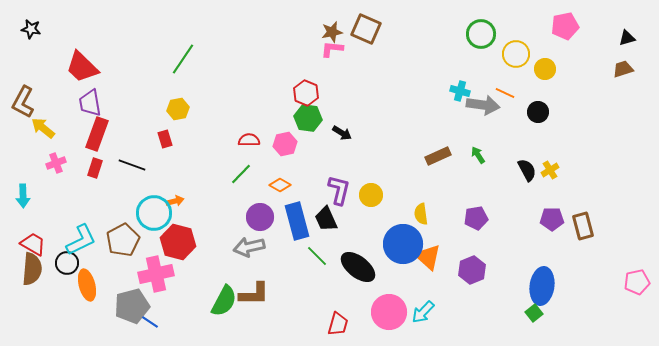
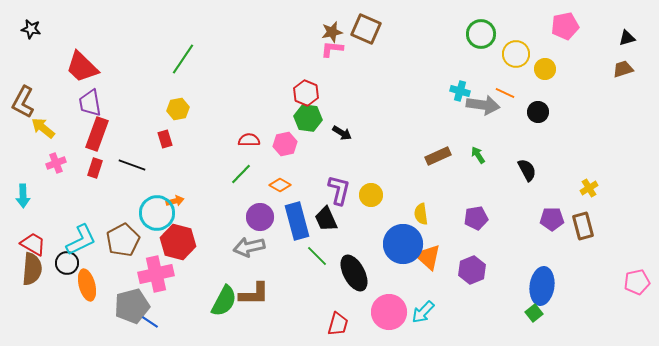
yellow cross at (550, 170): moved 39 px right, 18 px down
cyan circle at (154, 213): moved 3 px right
black ellipse at (358, 267): moved 4 px left, 6 px down; rotated 24 degrees clockwise
